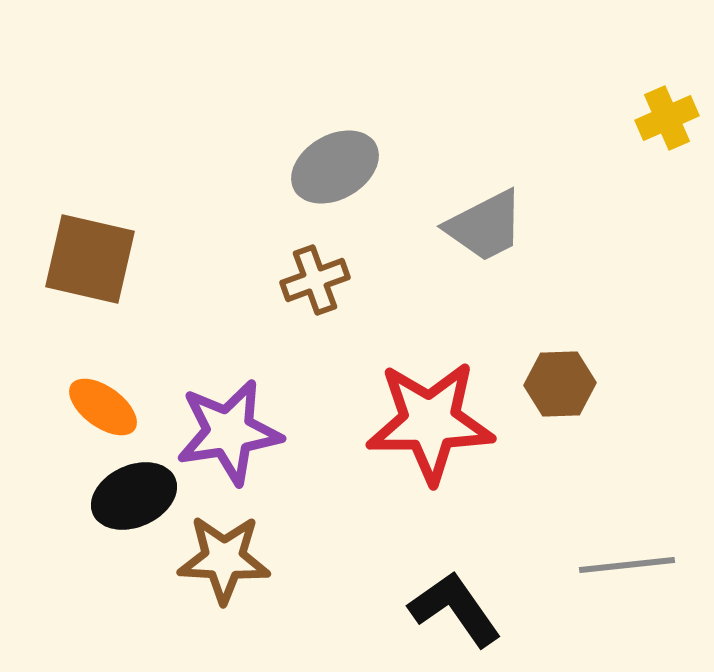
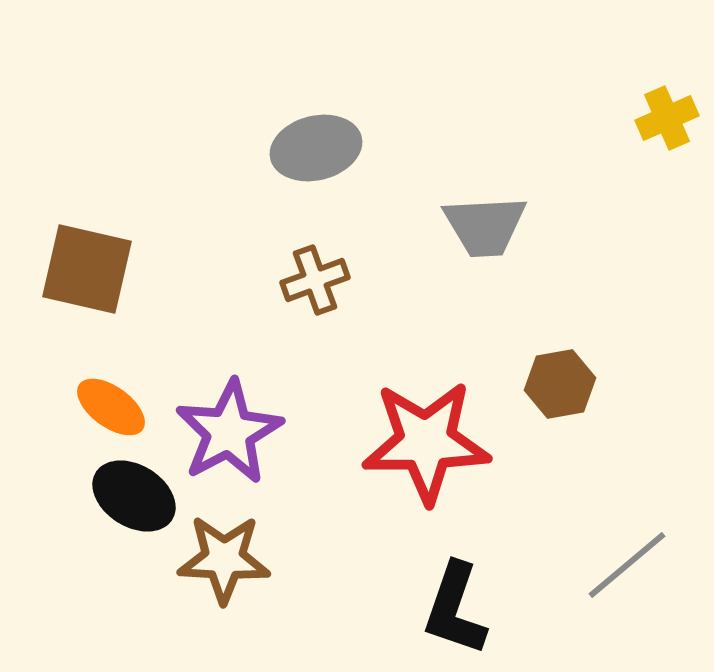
gray ellipse: moved 19 px left, 19 px up; rotated 16 degrees clockwise
gray trapezoid: rotated 24 degrees clockwise
brown square: moved 3 px left, 10 px down
brown hexagon: rotated 8 degrees counterclockwise
orange ellipse: moved 8 px right
red star: moved 4 px left, 20 px down
purple star: rotated 19 degrees counterclockwise
black ellipse: rotated 56 degrees clockwise
gray line: rotated 34 degrees counterclockwise
black L-shape: rotated 126 degrees counterclockwise
